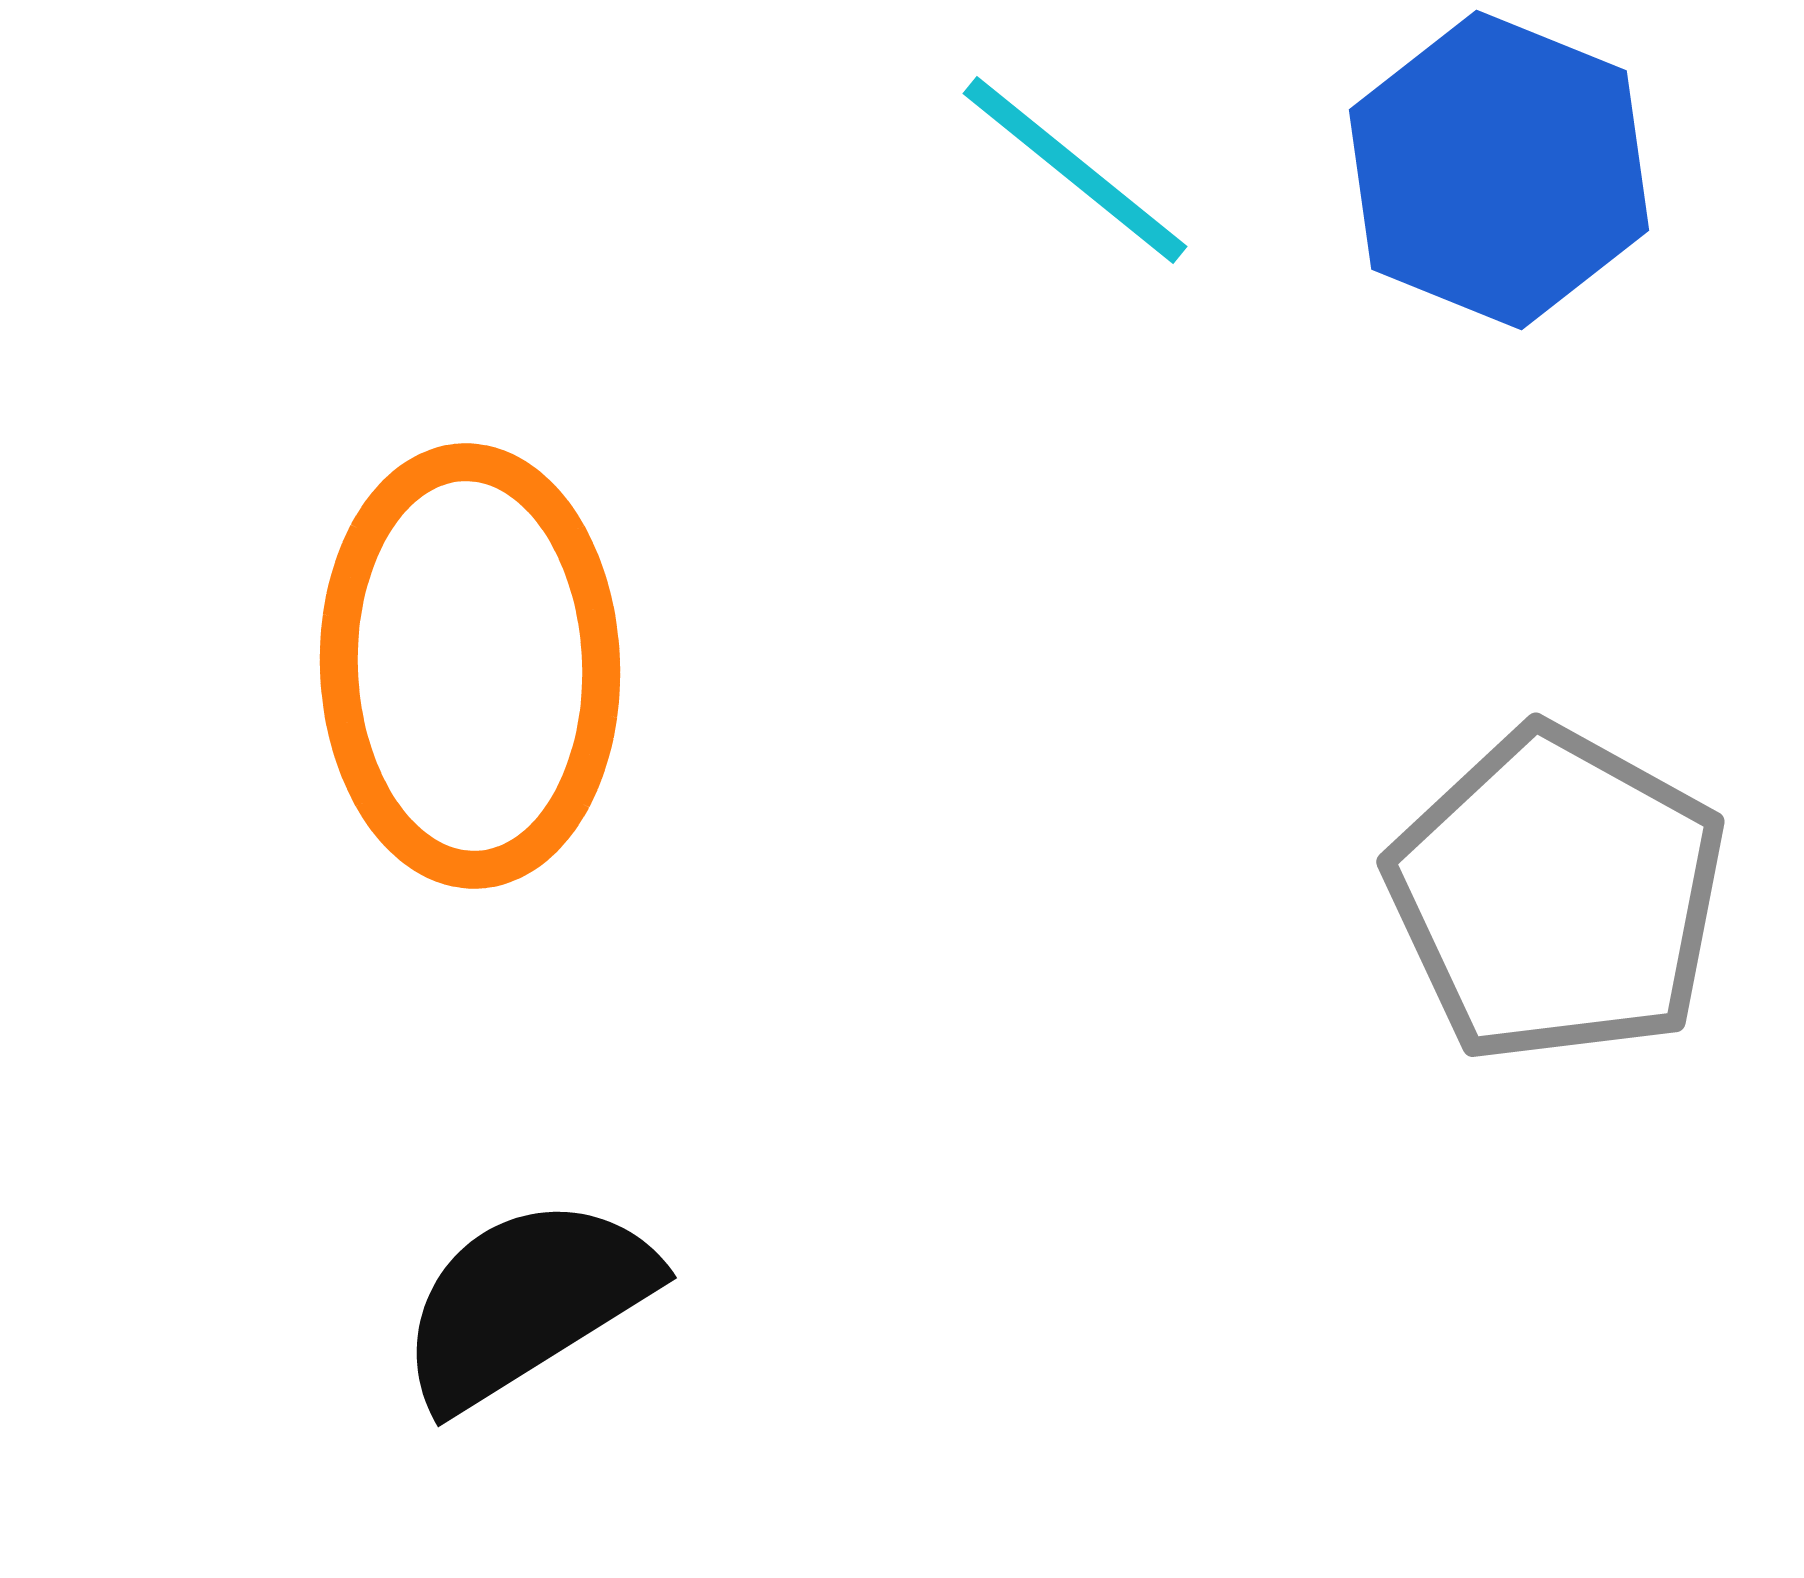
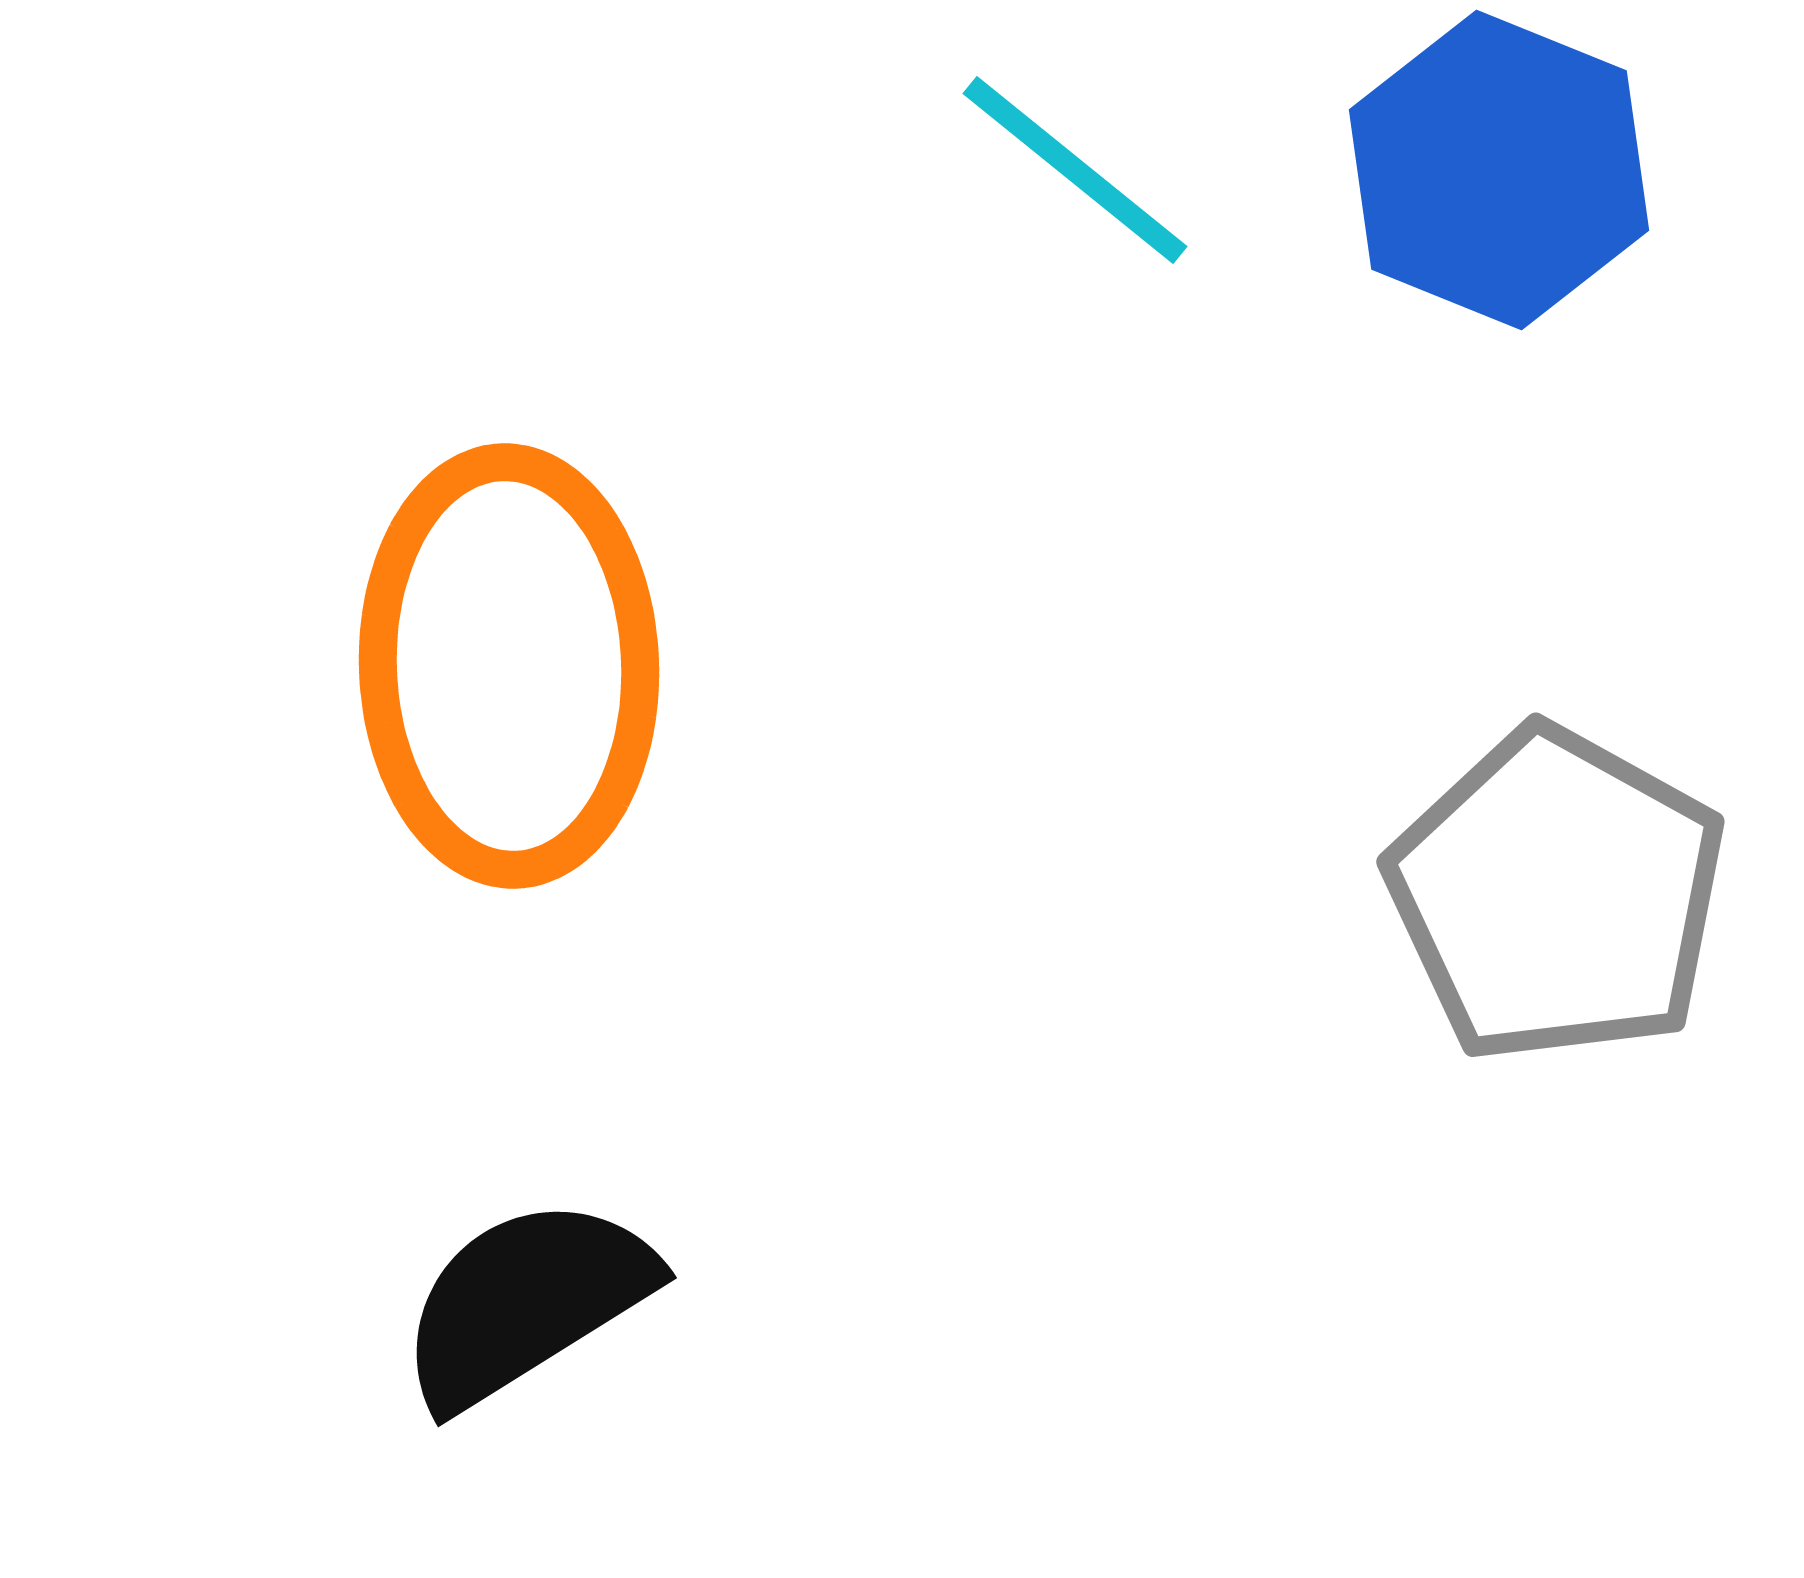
orange ellipse: moved 39 px right
